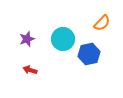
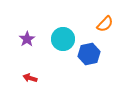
orange semicircle: moved 3 px right, 1 px down
purple star: rotated 14 degrees counterclockwise
red arrow: moved 8 px down
